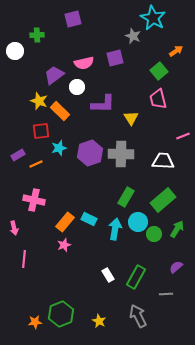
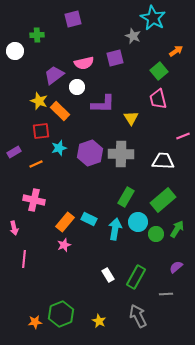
purple rectangle at (18, 155): moved 4 px left, 3 px up
green circle at (154, 234): moved 2 px right
